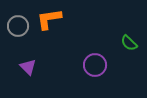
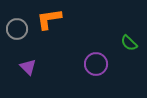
gray circle: moved 1 px left, 3 px down
purple circle: moved 1 px right, 1 px up
